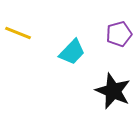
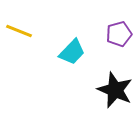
yellow line: moved 1 px right, 2 px up
black star: moved 2 px right, 1 px up
